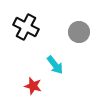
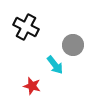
gray circle: moved 6 px left, 13 px down
red star: moved 1 px left
